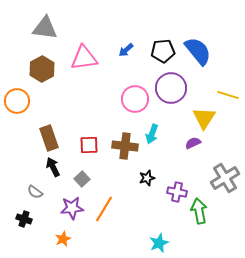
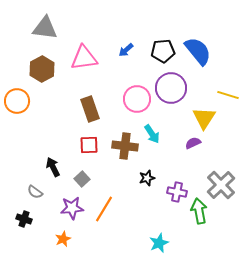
pink circle: moved 2 px right
cyan arrow: rotated 54 degrees counterclockwise
brown rectangle: moved 41 px right, 29 px up
gray cross: moved 4 px left, 7 px down; rotated 12 degrees counterclockwise
